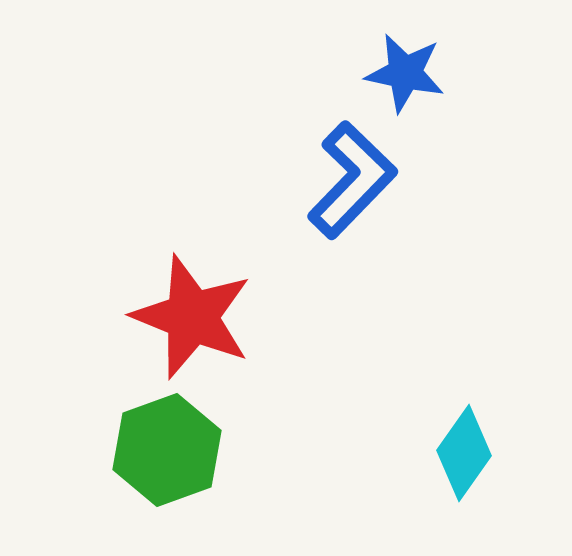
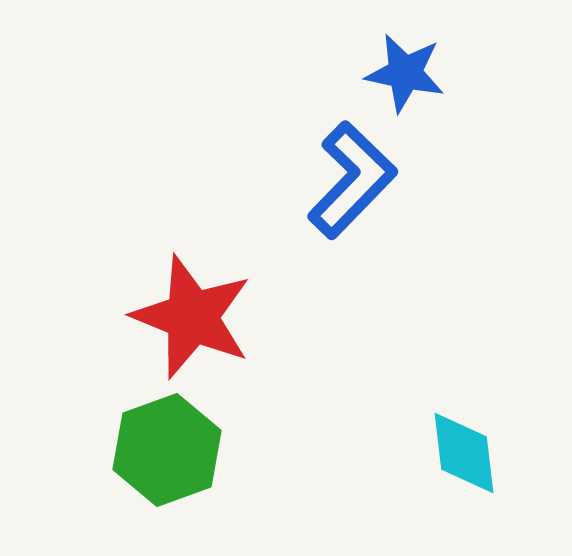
cyan diamond: rotated 42 degrees counterclockwise
